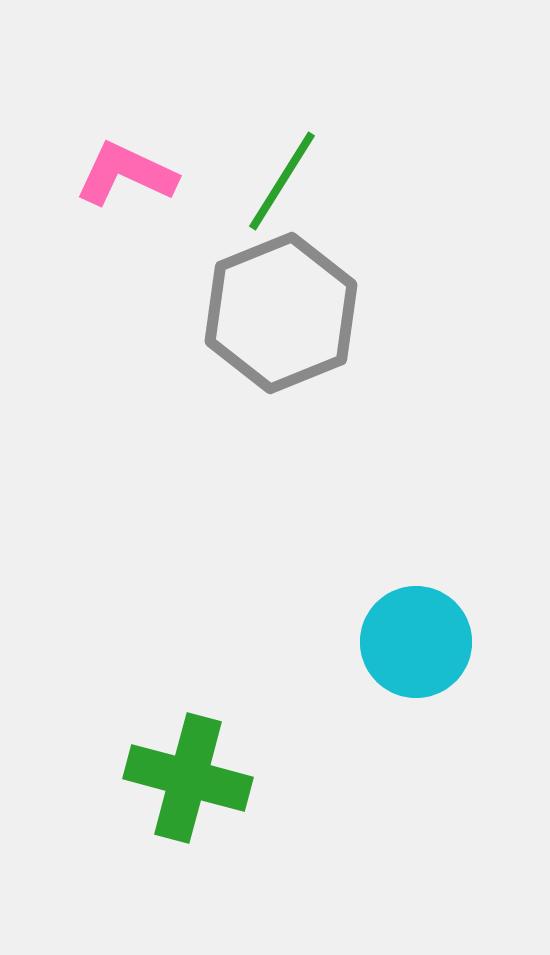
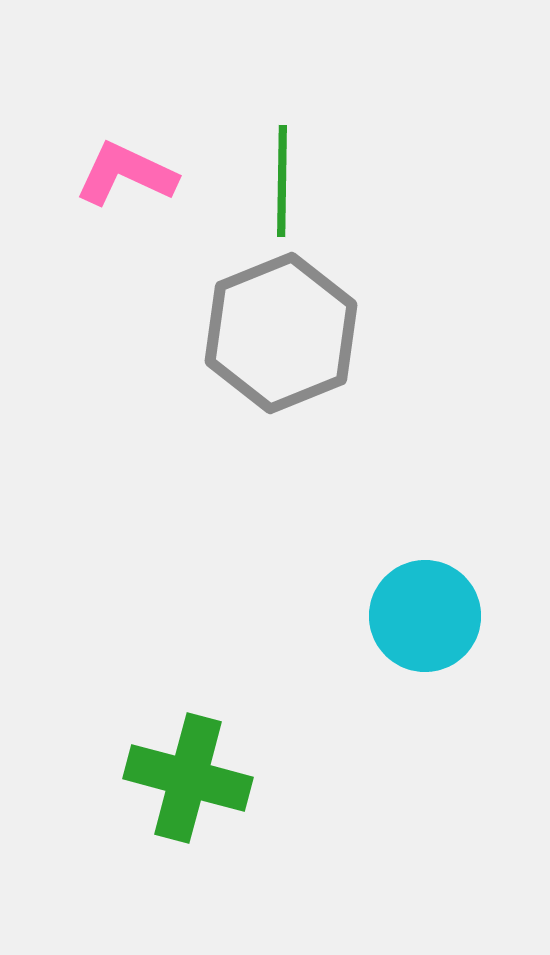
green line: rotated 31 degrees counterclockwise
gray hexagon: moved 20 px down
cyan circle: moved 9 px right, 26 px up
